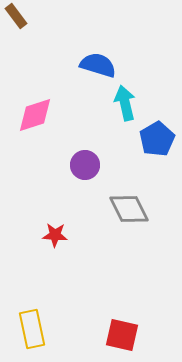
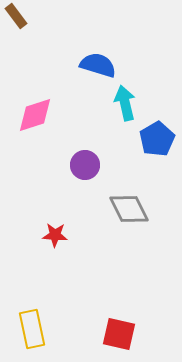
red square: moved 3 px left, 1 px up
